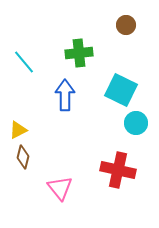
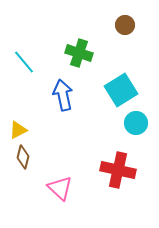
brown circle: moved 1 px left
green cross: rotated 24 degrees clockwise
cyan square: rotated 32 degrees clockwise
blue arrow: moved 2 px left; rotated 12 degrees counterclockwise
pink triangle: rotated 8 degrees counterclockwise
